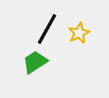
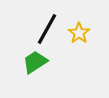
yellow star: rotated 10 degrees counterclockwise
